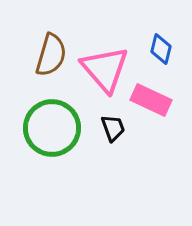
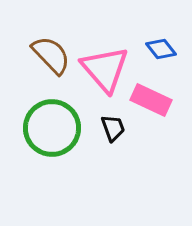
blue diamond: rotated 52 degrees counterclockwise
brown semicircle: rotated 60 degrees counterclockwise
